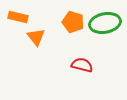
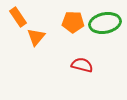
orange rectangle: rotated 42 degrees clockwise
orange pentagon: rotated 15 degrees counterclockwise
orange triangle: rotated 18 degrees clockwise
